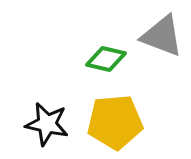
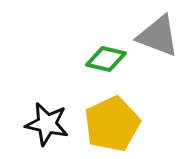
gray triangle: moved 4 px left
yellow pentagon: moved 3 px left, 2 px down; rotated 20 degrees counterclockwise
